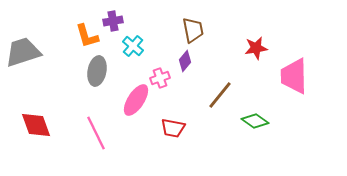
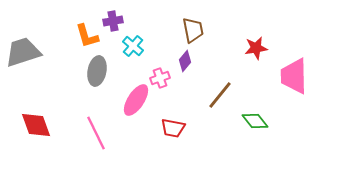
green diamond: rotated 16 degrees clockwise
